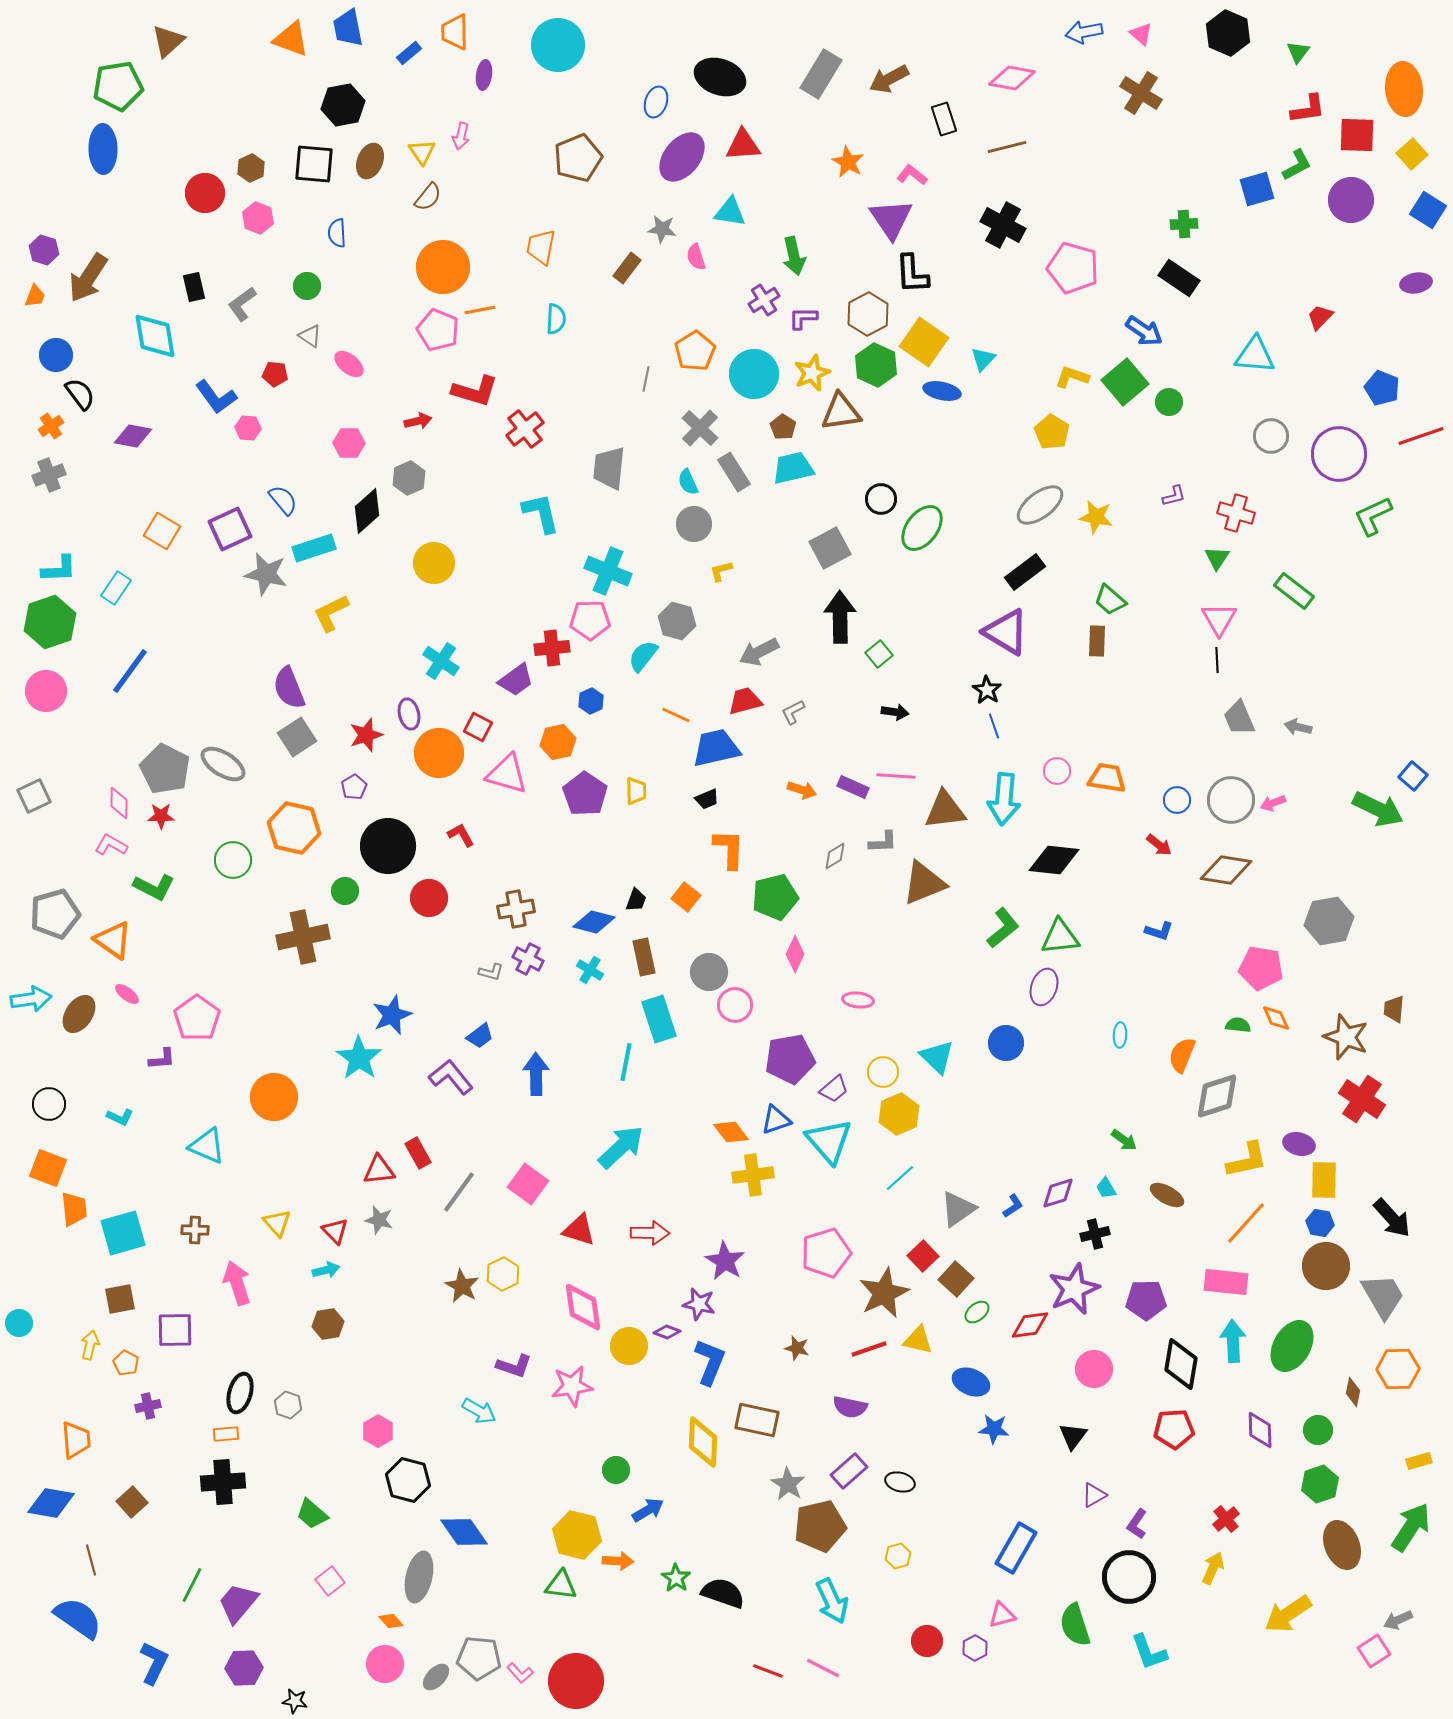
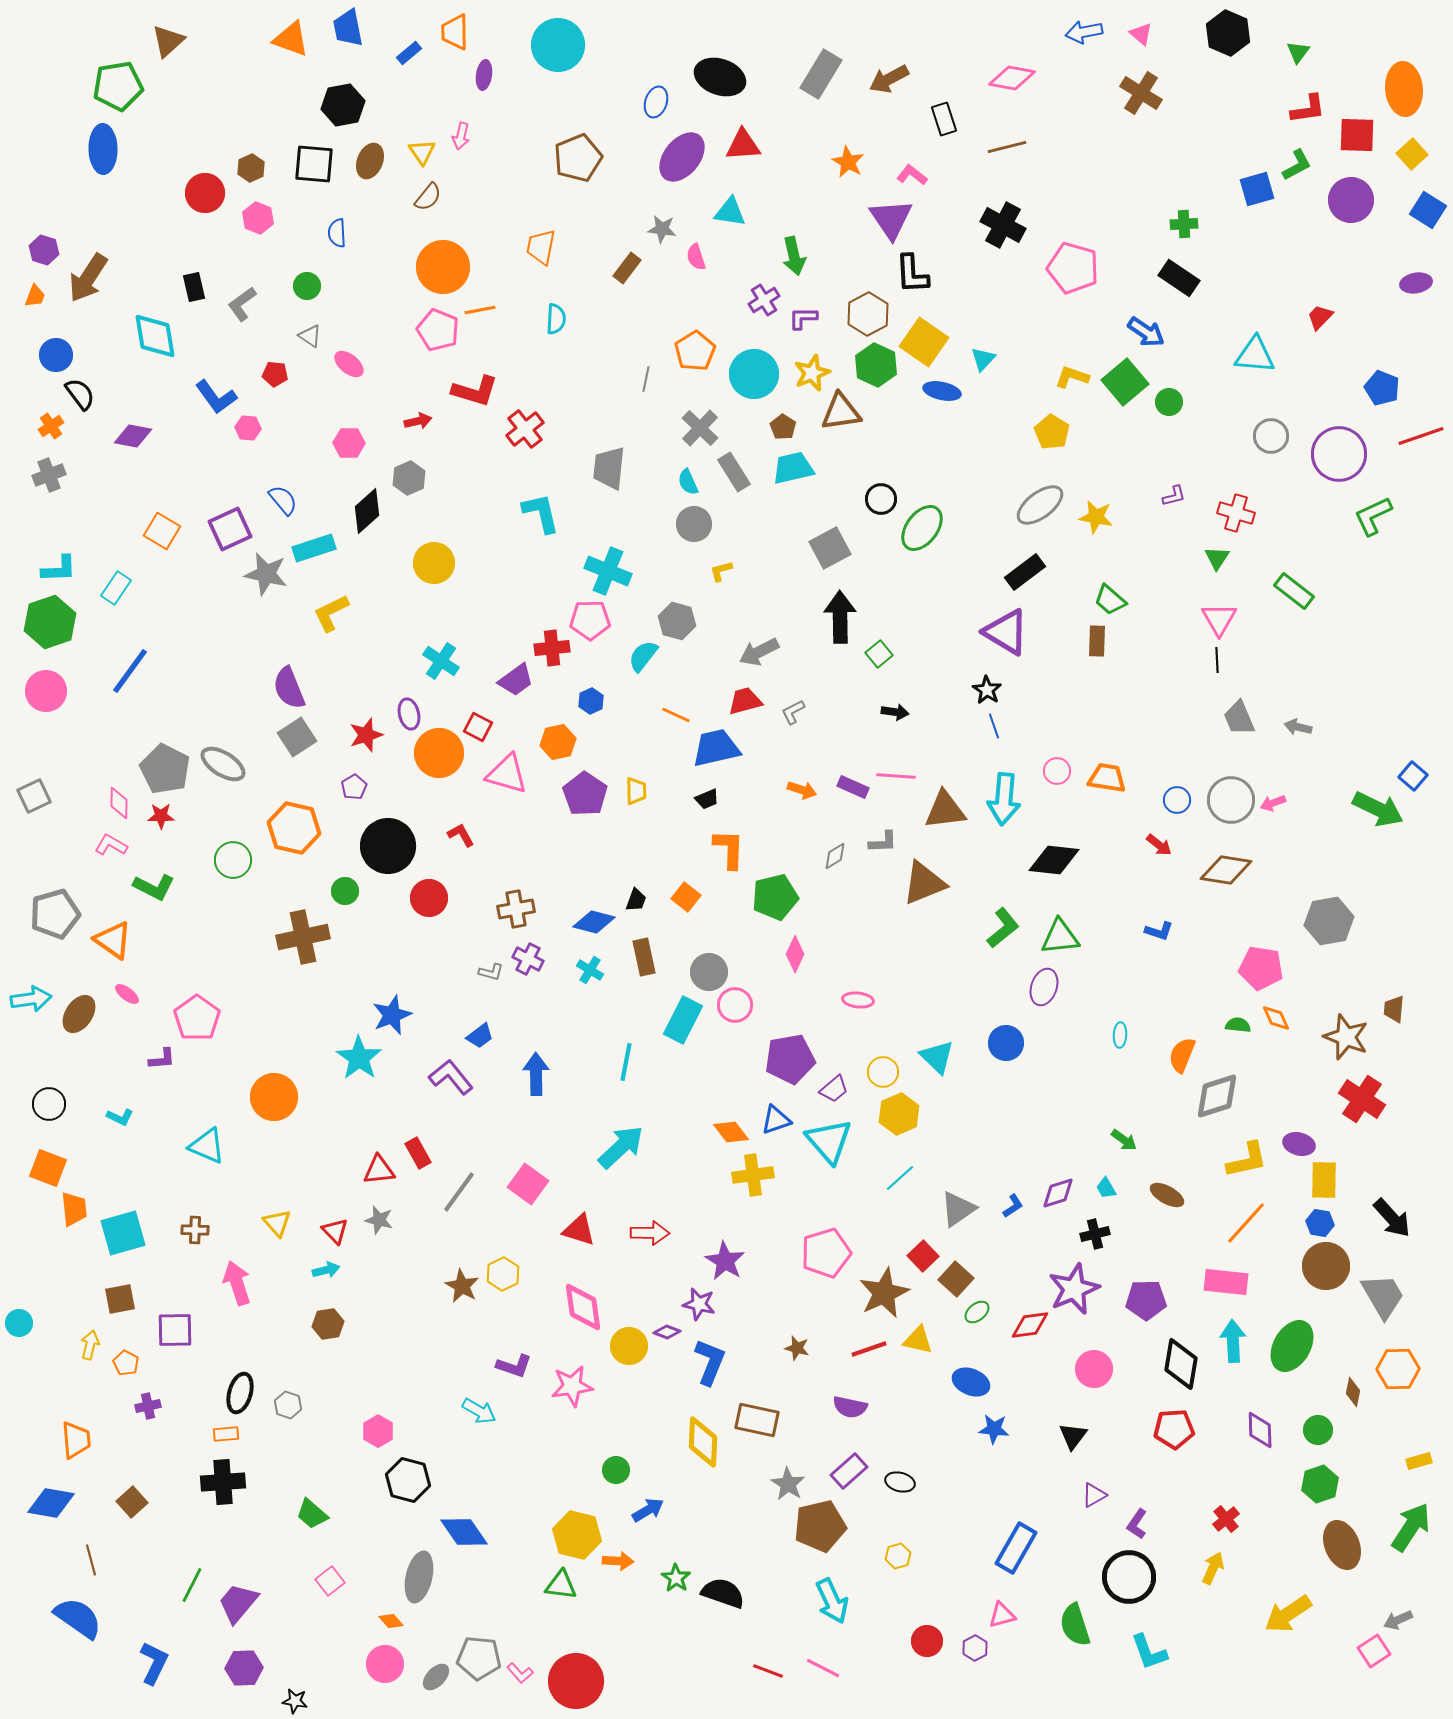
blue arrow at (1144, 331): moved 2 px right, 1 px down
cyan rectangle at (659, 1019): moved 24 px right, 1 px down; rotated 45 degrees clockwise
